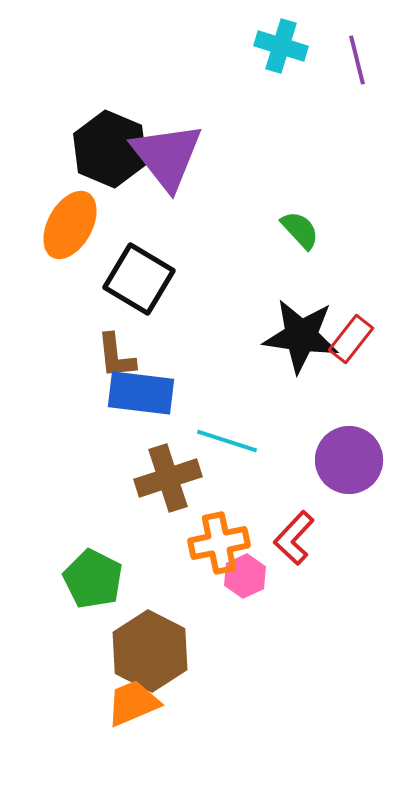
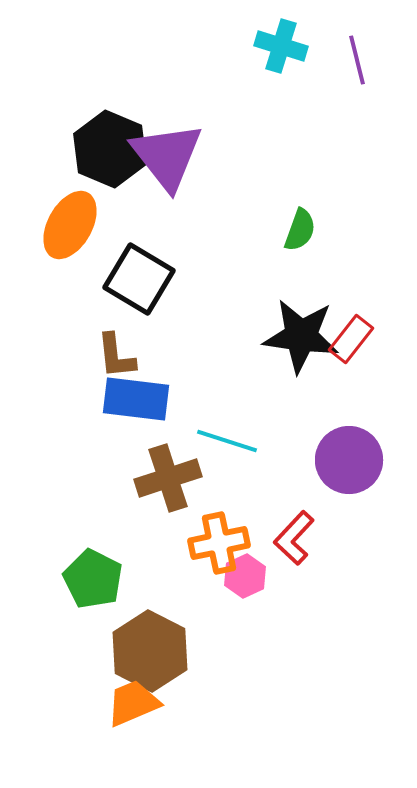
green semicircle: rotated 63 degrees clockwise
blue rectangle: moved 5 px left, 6 px down
